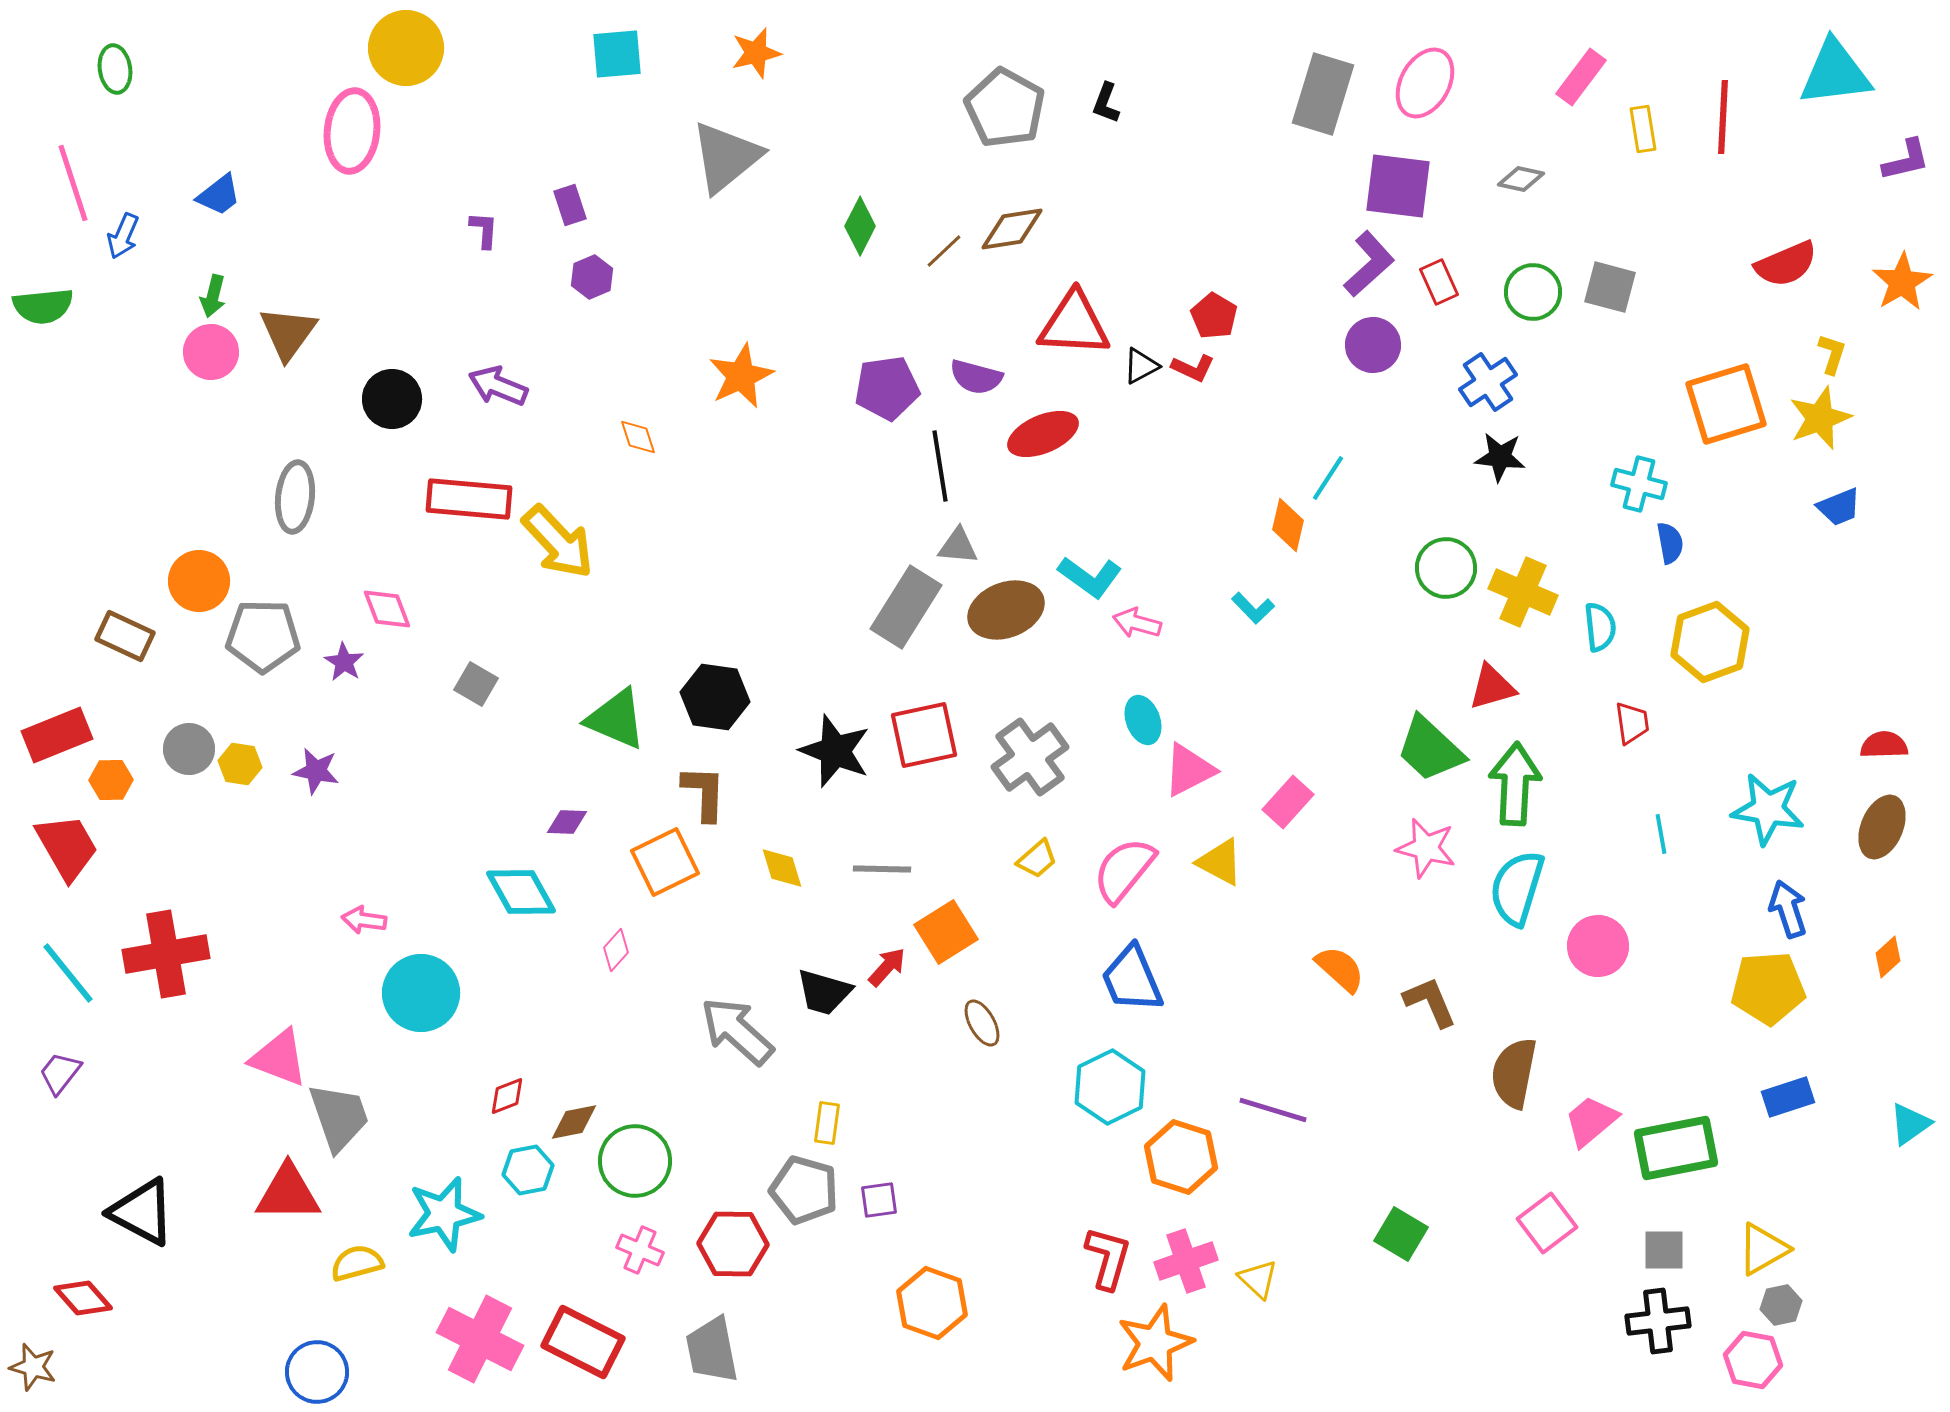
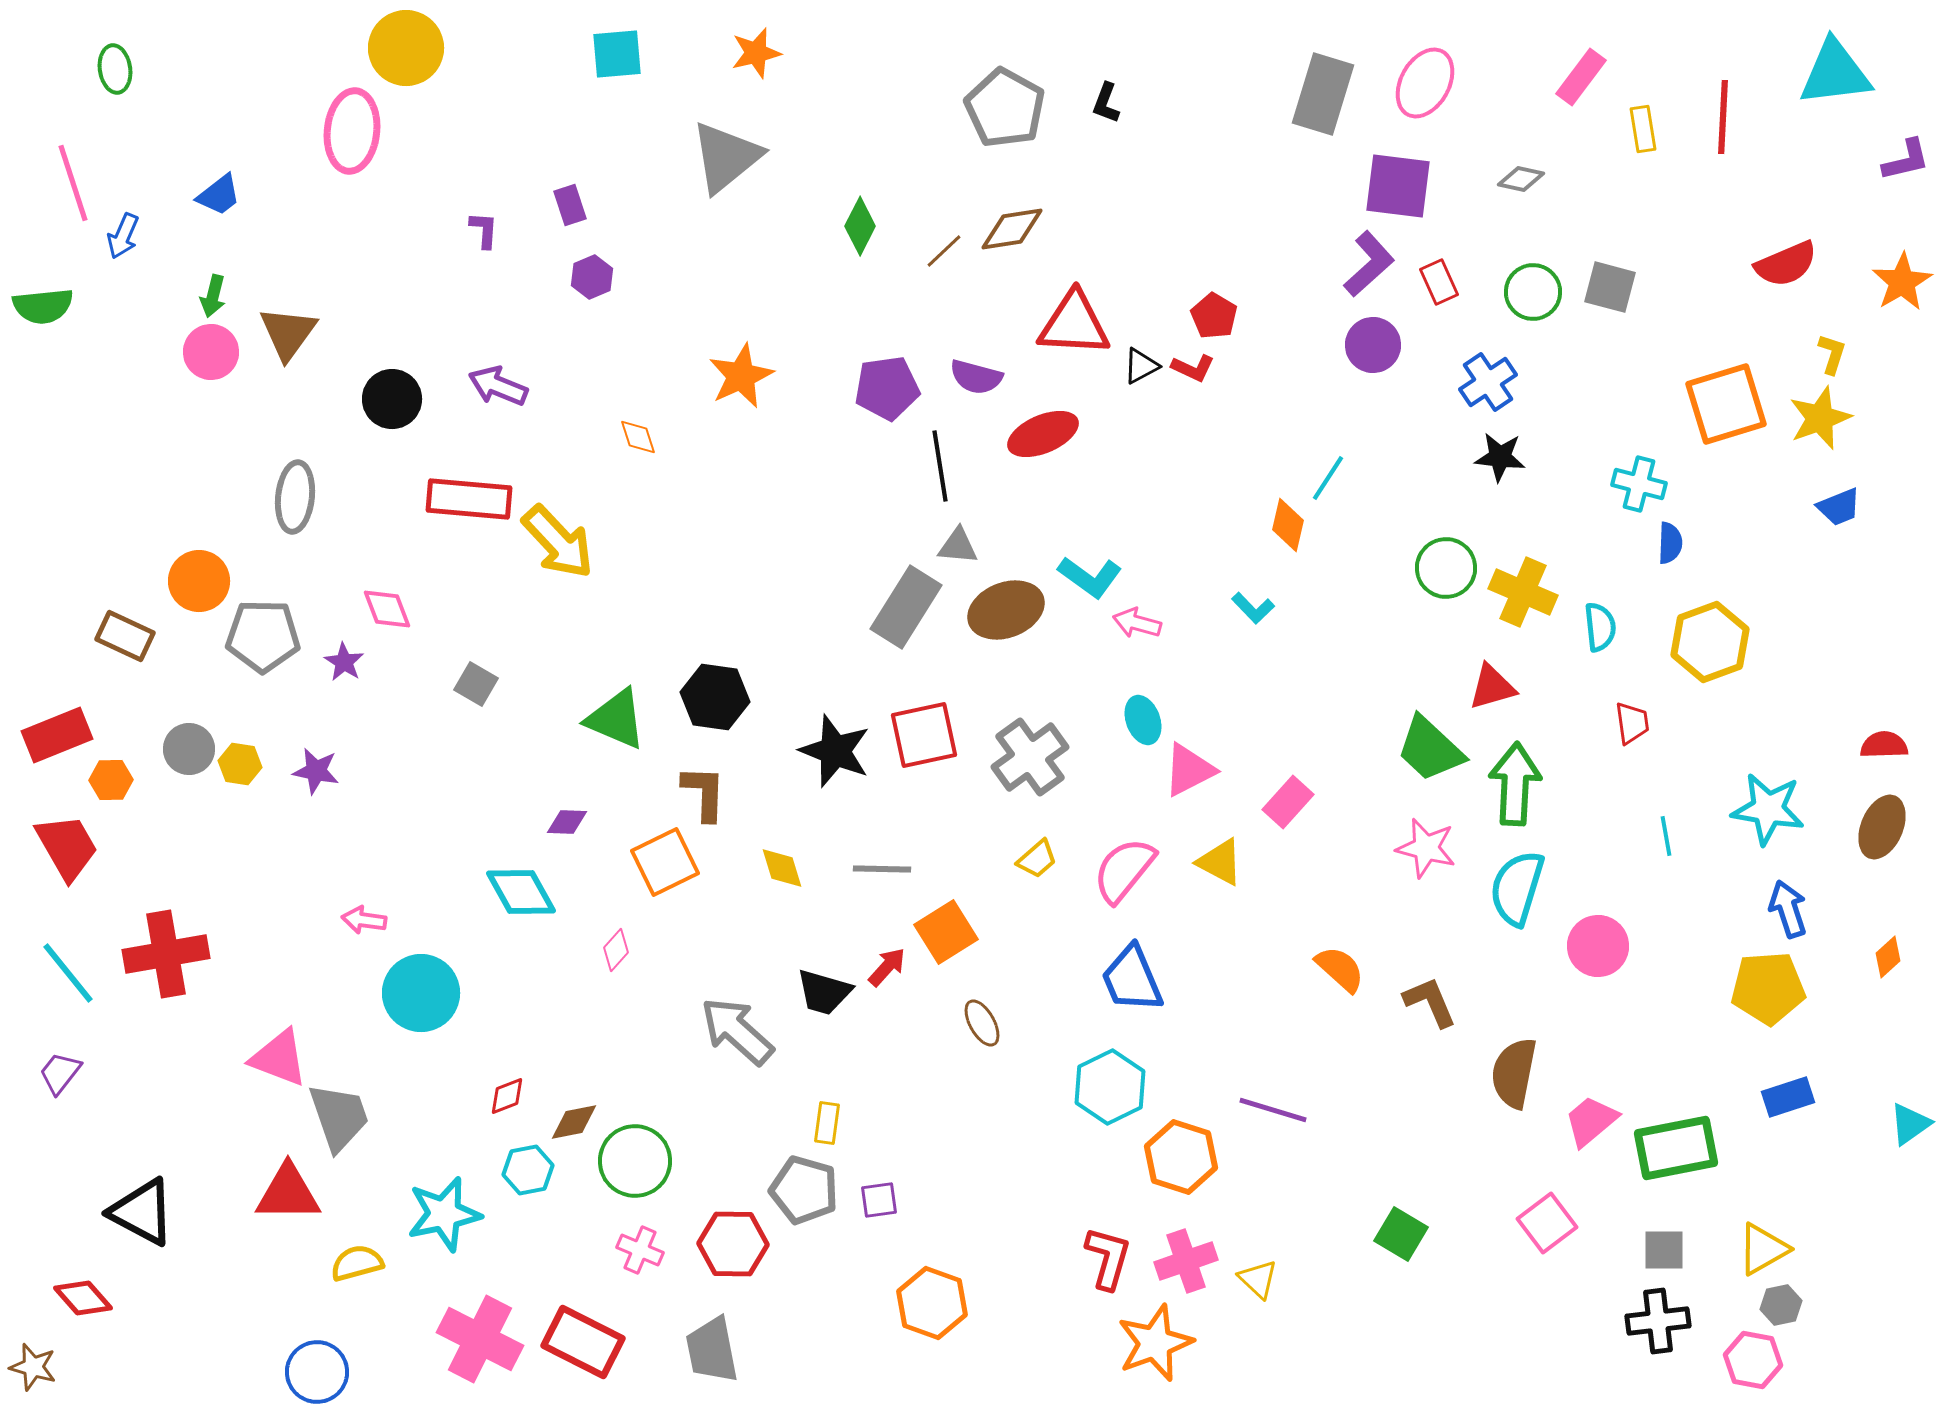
blue semicircle at (1670, 543): rotated 12 degrees clockwise
cyan line at (1661, 834): moved 5 px right, 2 px down
